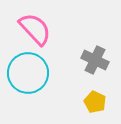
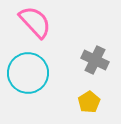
pink semicircle: moved 7 px up
yellow pentagon: moved 6 px left; rotated 15 degrees clockwise
